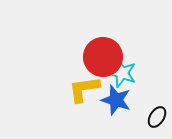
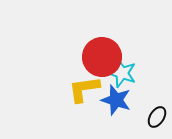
red circle: moved 1 px left
